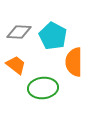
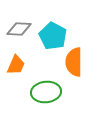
gray diamond: moved 3 px up
orange trapezoid: rotated 75 degrees clockwise
green ellipse: moved 3 px right, 4 px down
